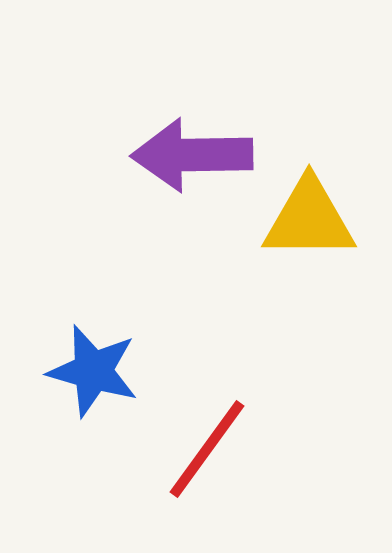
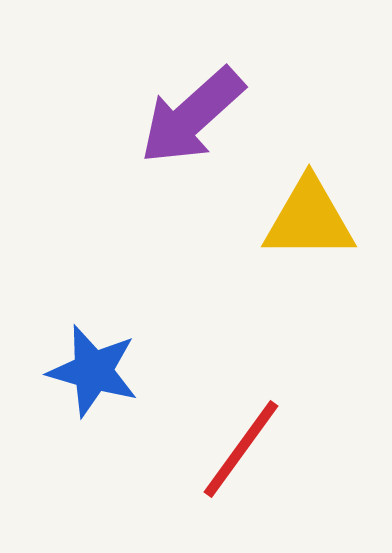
purple arrow: moved 39 px up; rotated 41 degrees counterclockwise
red line: moved 34 px right
